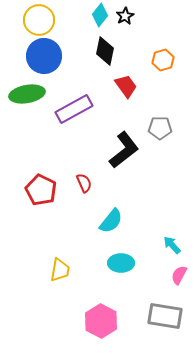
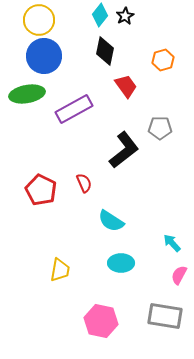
cyan semicircle: rotated 84 degrees clockwise
cyan arrow: moved 2 px up
pink hexagon: rotated 16 degrees counterclockwise
